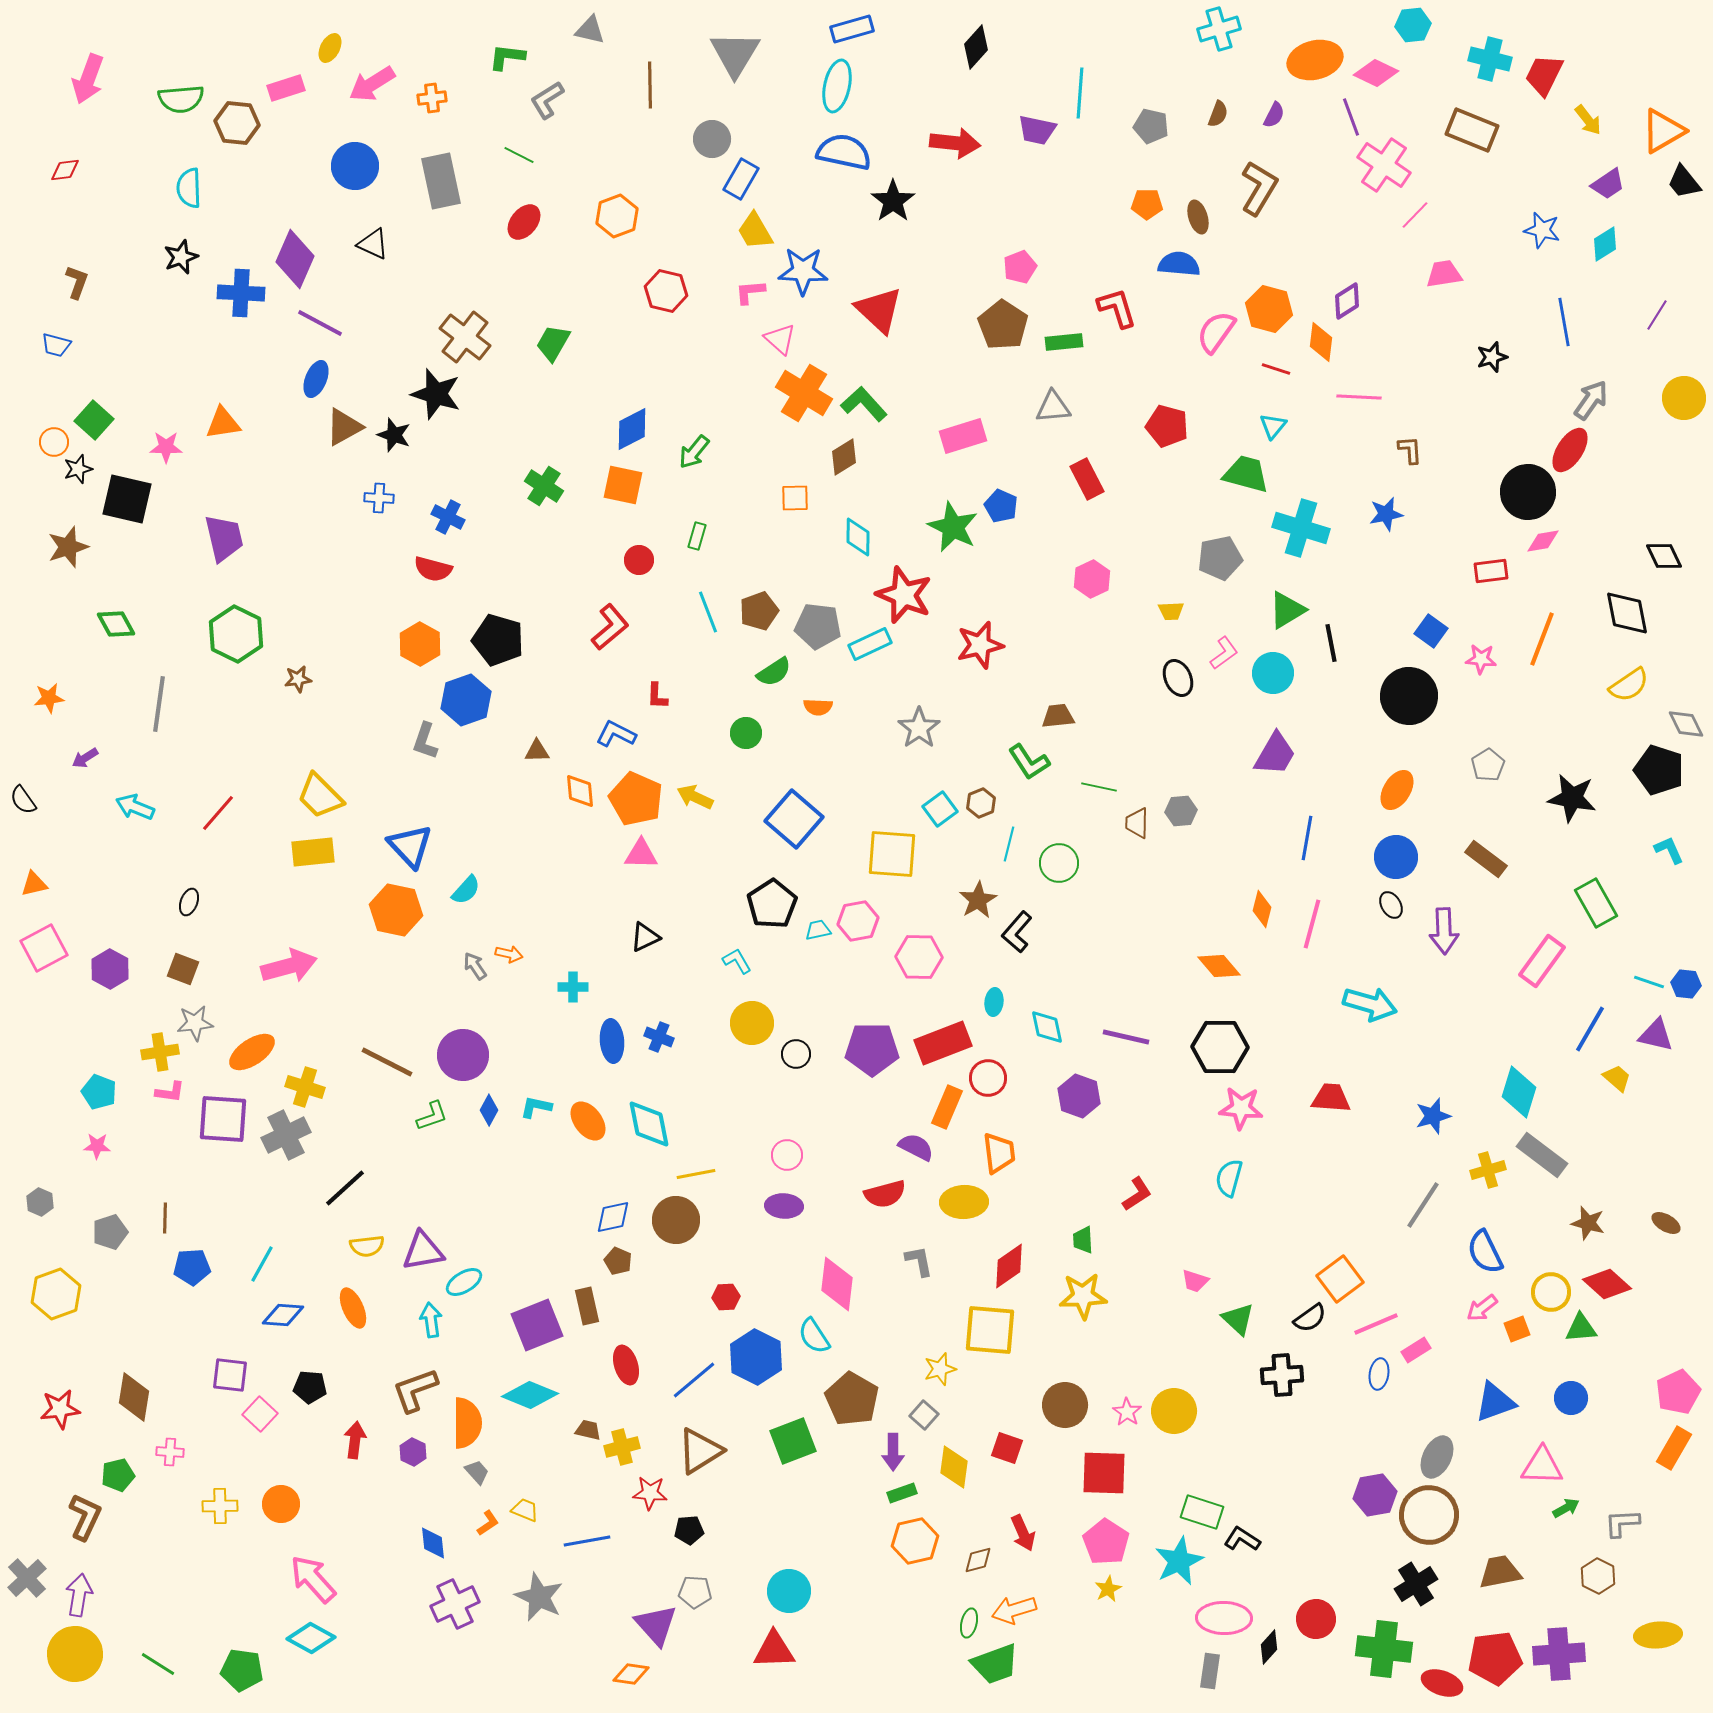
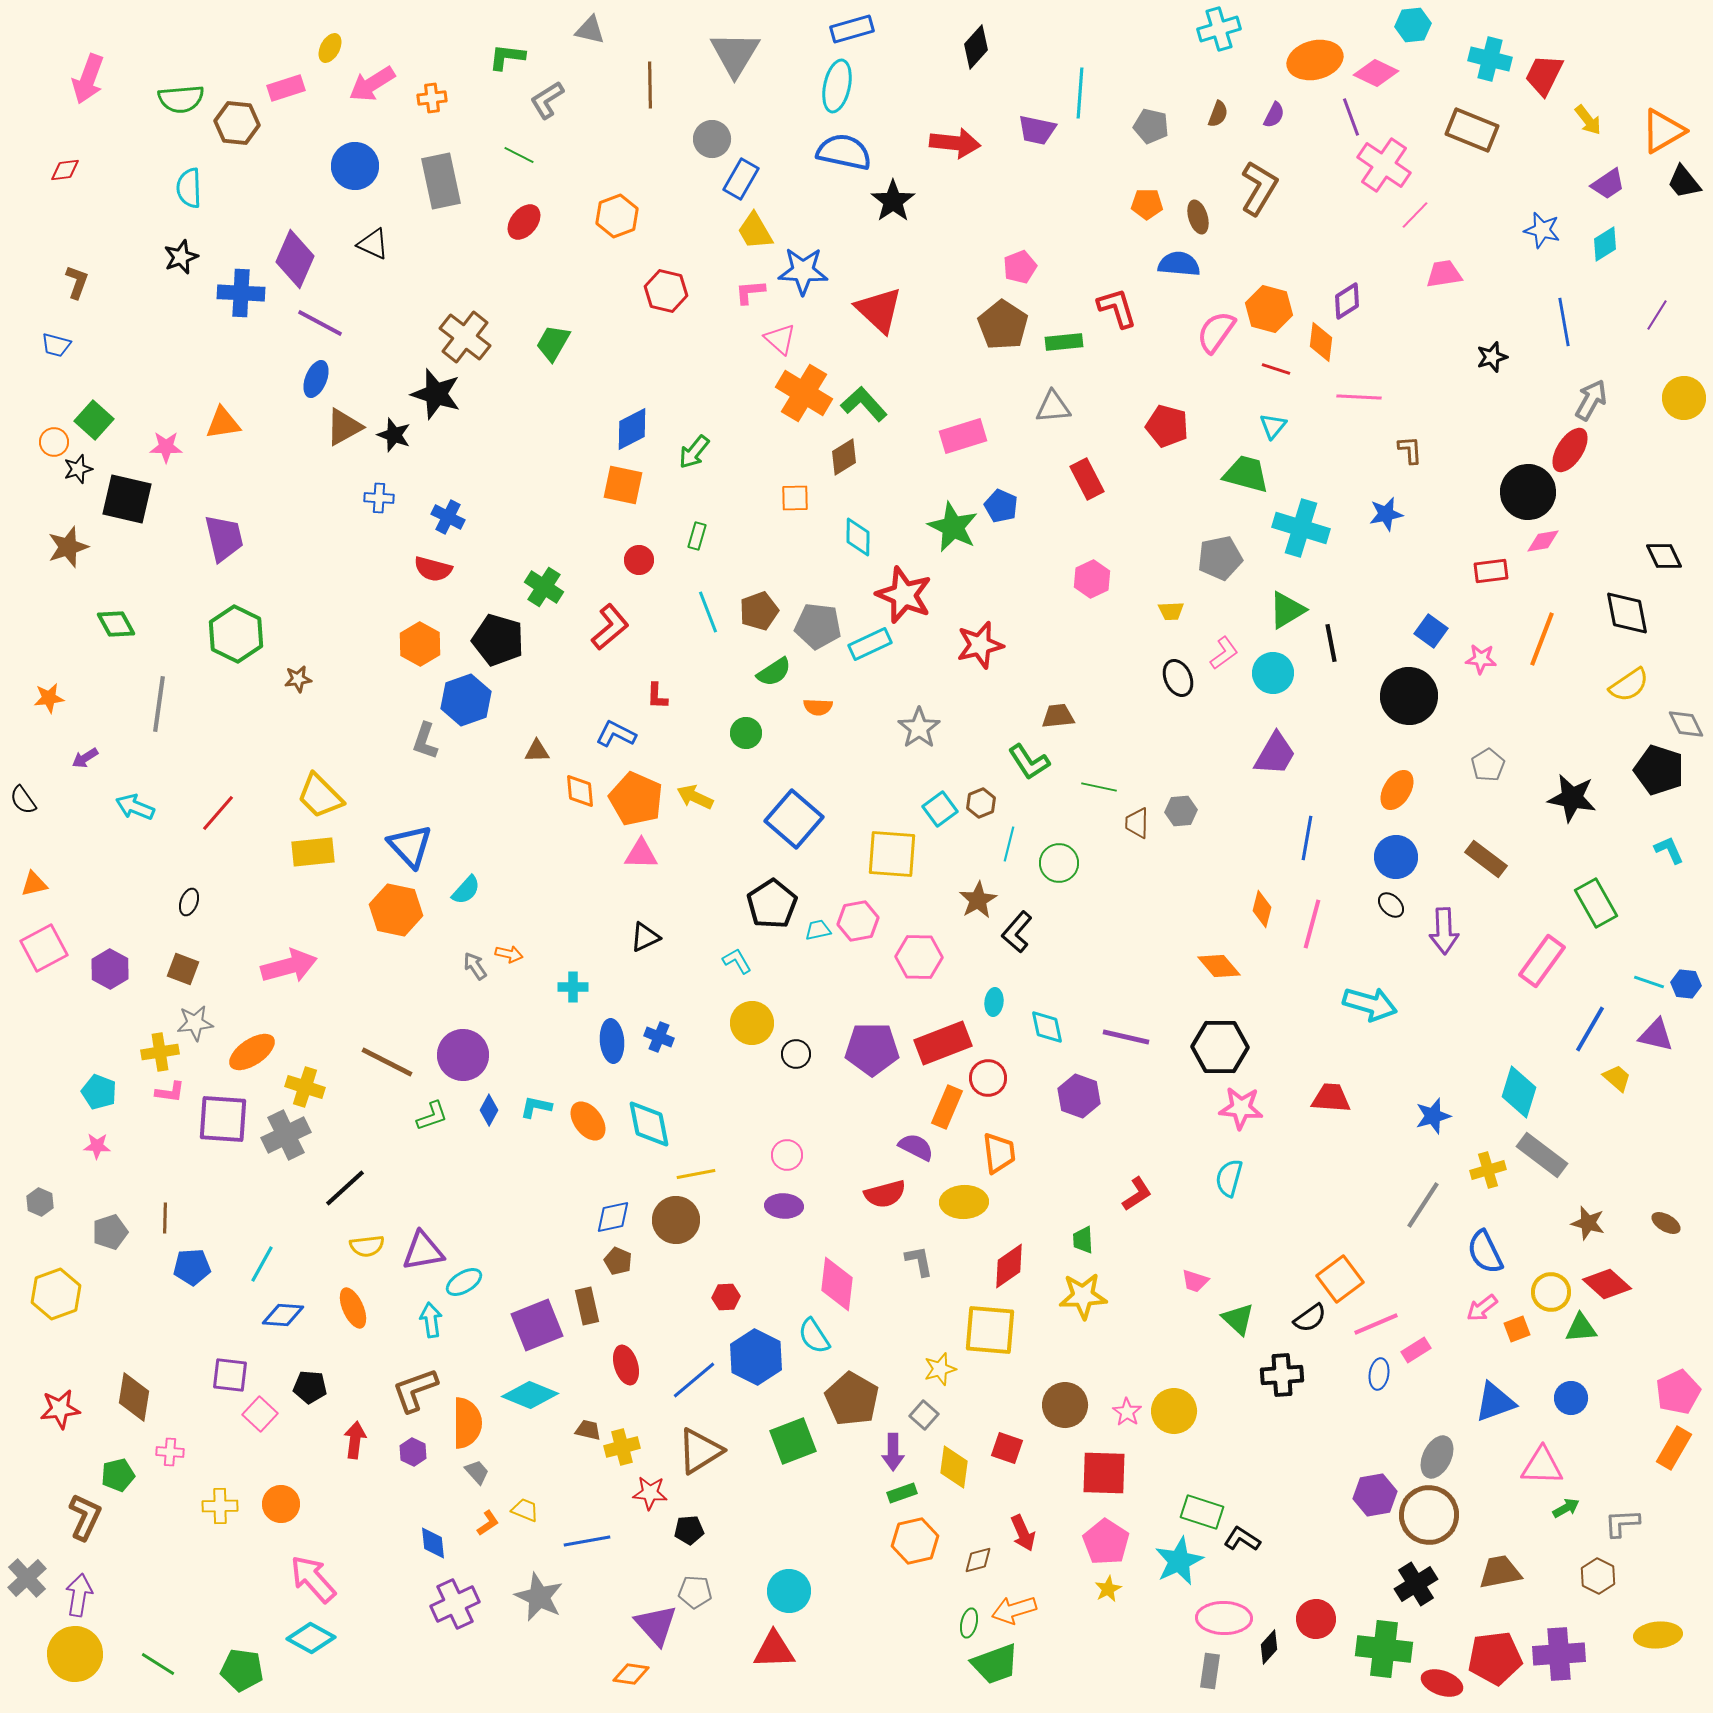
gray arrow at (1591, 400): rotated 6 degrees counterclockwise
green cross at (544, 486): moved 101 px down
black ellipse at (1391, 905): rotated 16 degrees counterclockwise
